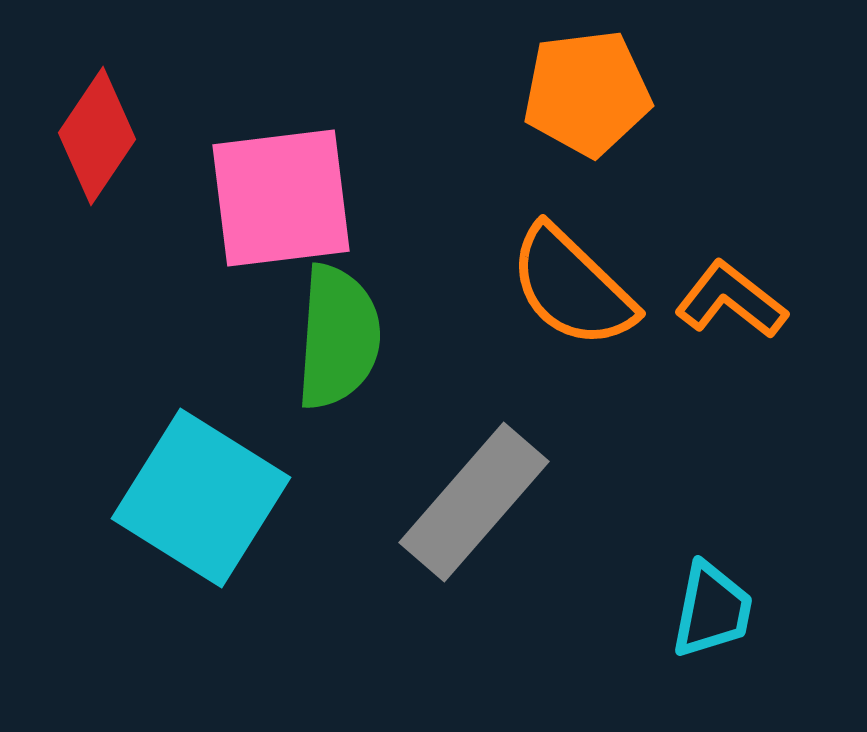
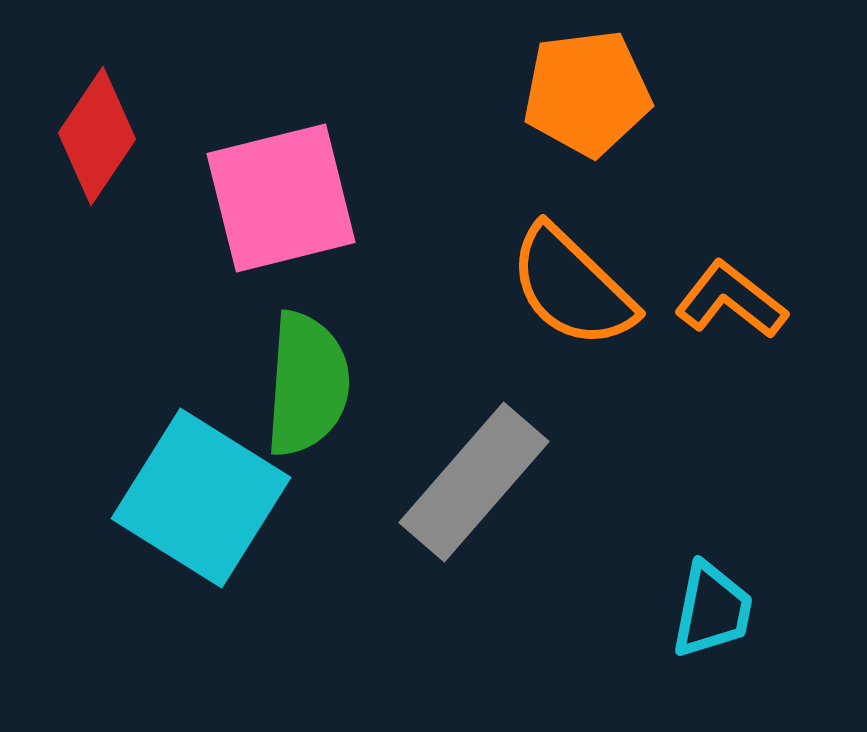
pink square: rotated 7 degrees counterclockwise
green semicircle: moved 31 px left, 47 px down
gray rectangle: moved 20 px up
